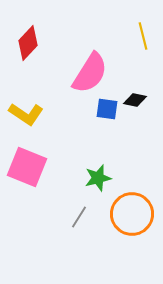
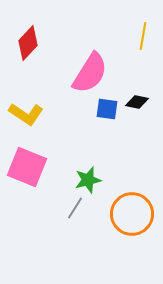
yellow line: rotated 24 degrees clockwise
black diamond: moved 2 px right, 2 px down
green star: moved 10 px left, 2 px down
gray line: moved 4 px left, 9 px up
